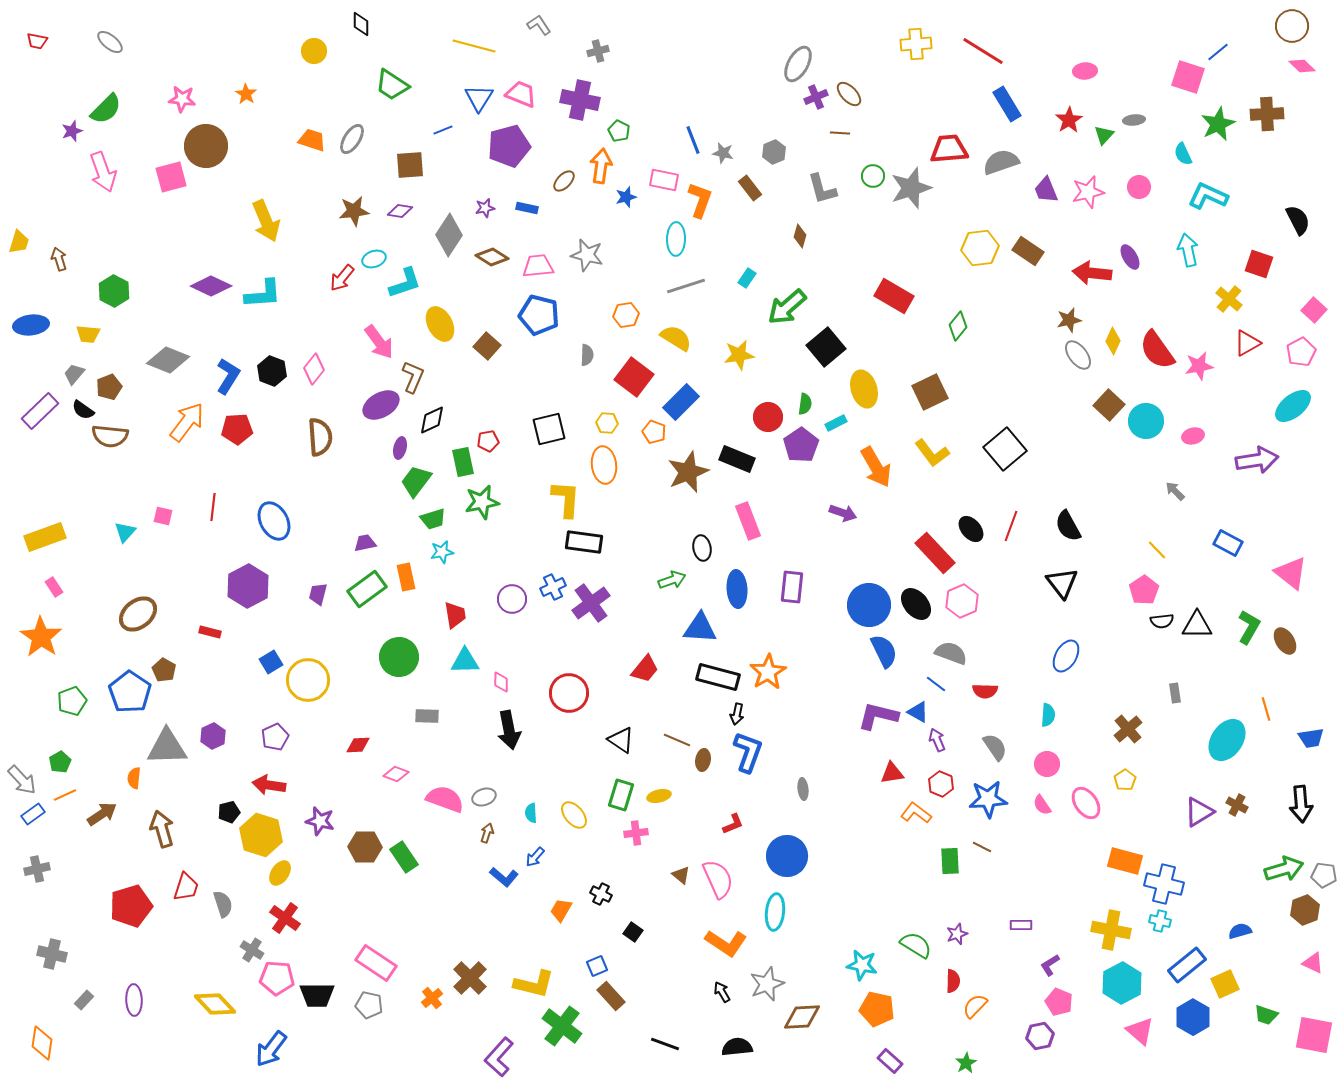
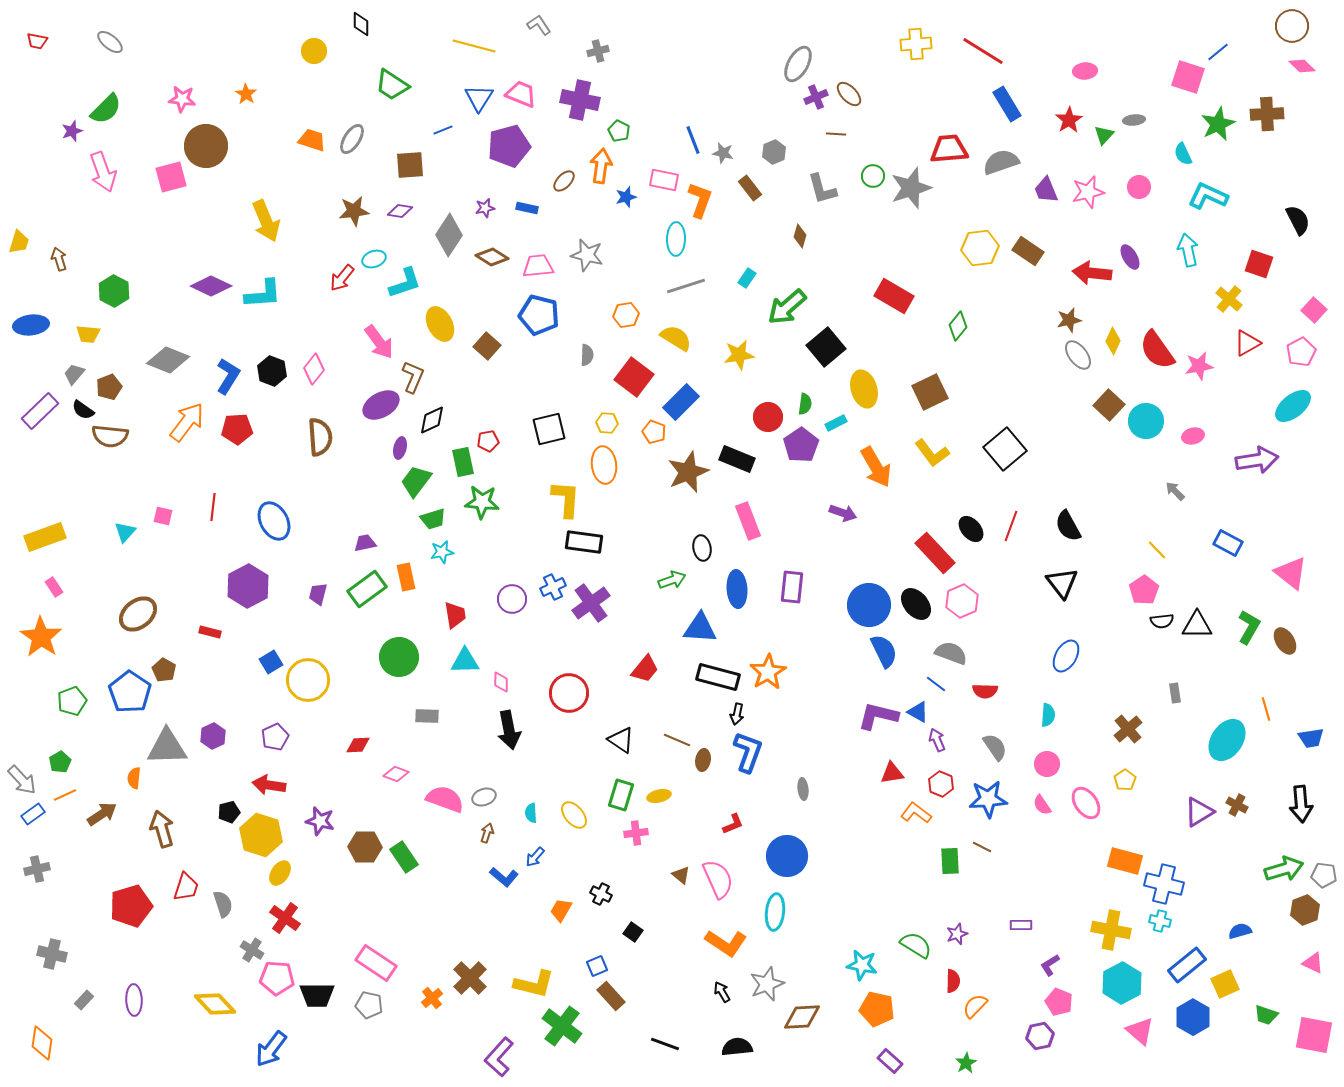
brown line at (840, 133): moved 4 px left, 1 px down
green star at (482, 502): rotated 16 degrees clockwise
